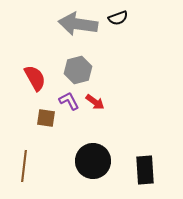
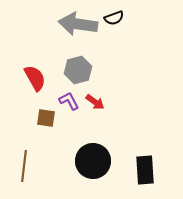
black semicircle: moved 4 px left
